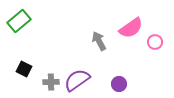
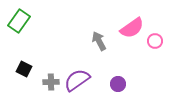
green rectangle: rotated 15 degrees counterclockwise
pink semicircle: moved 1 px right
pink circle: moved 1 px up
purple circle: moved 1 px left
